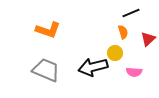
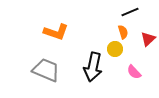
black line: moved 1 px left, 1 px up
orange L-shape: moved 8 px right, 2 px down
yellow circle: moved 4 px up
black arrow: rotated 64 degrees counterclockwise
pink semicircle: rotated 42 degrees clockwise
